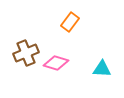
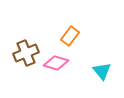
orange rectangle: moved 14 px down
cyan triangle: moved 2 px down; rotated 48 degrees clockwise
